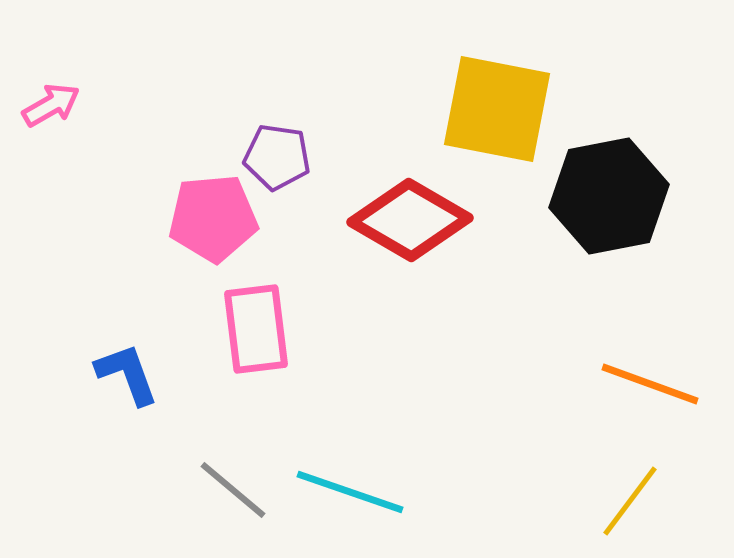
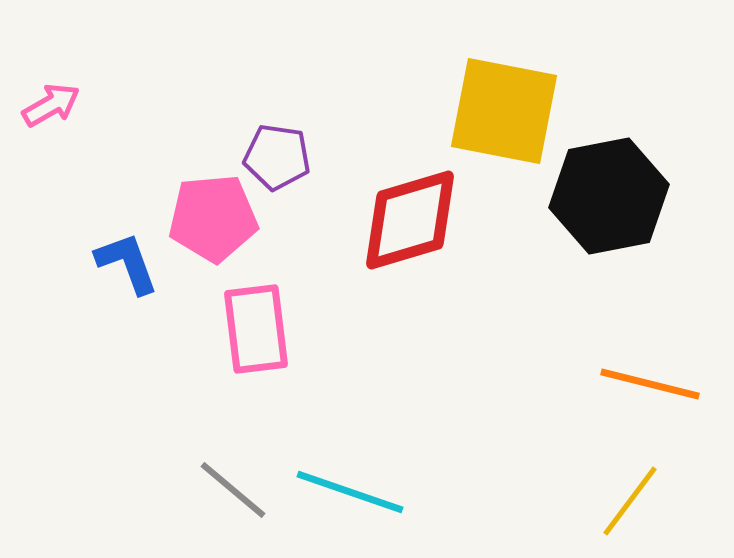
yellow square: moved 7 px right, 2 px down
red diamond: rotated 47 degrees counterclockwise
blue L-shape: moved 111 px up
orange line: rotated 6 degrees counterclockwise
